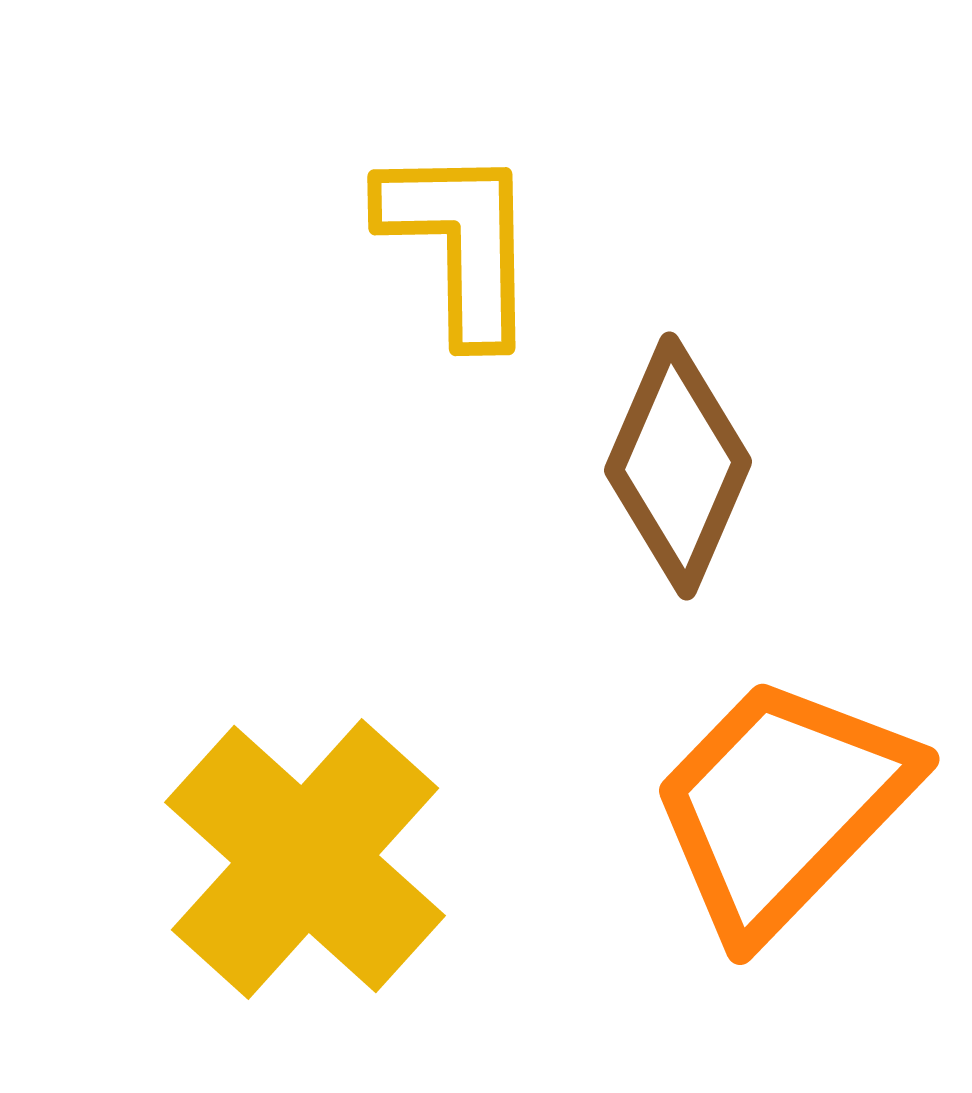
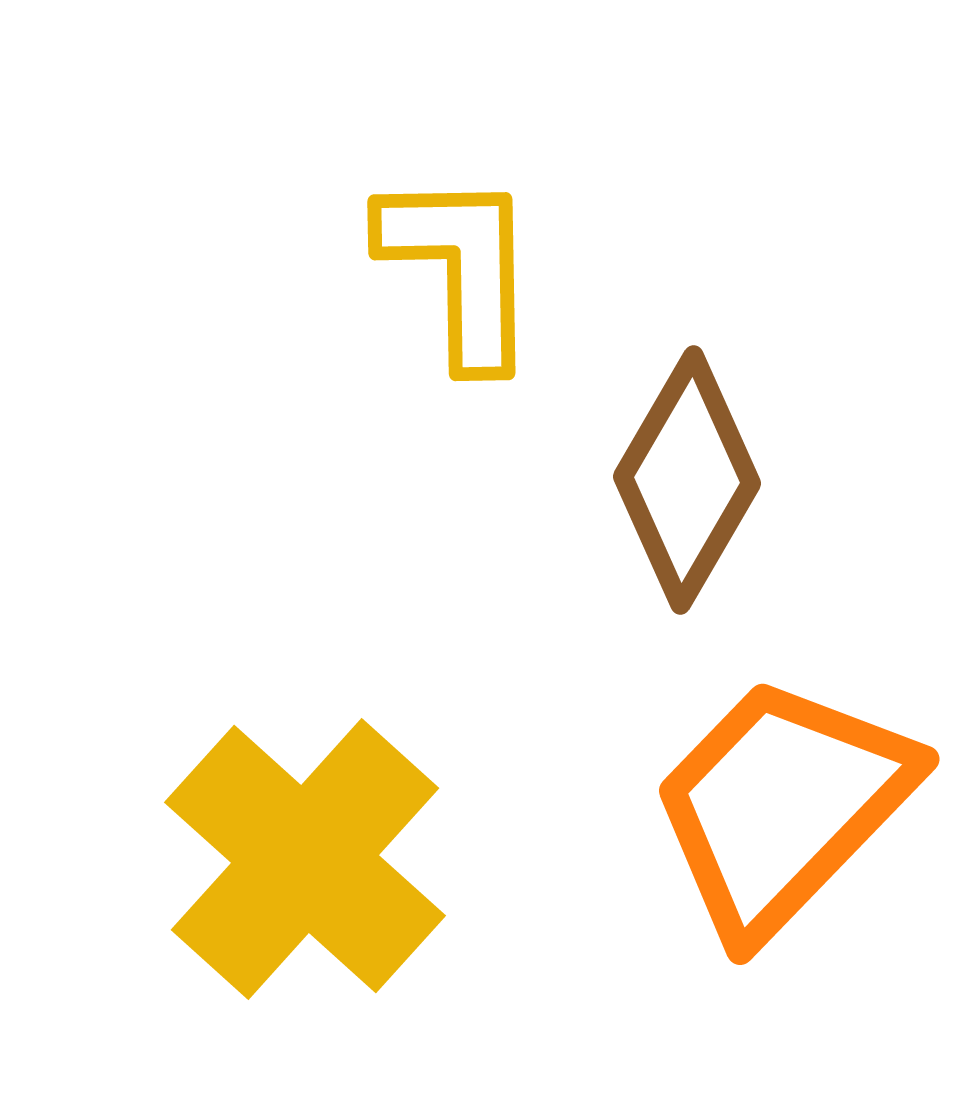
yellow L-shape: moved 25 px down
brown diamond: moved 9 px right, 14 px down; rotated 7 degrees clockwise
